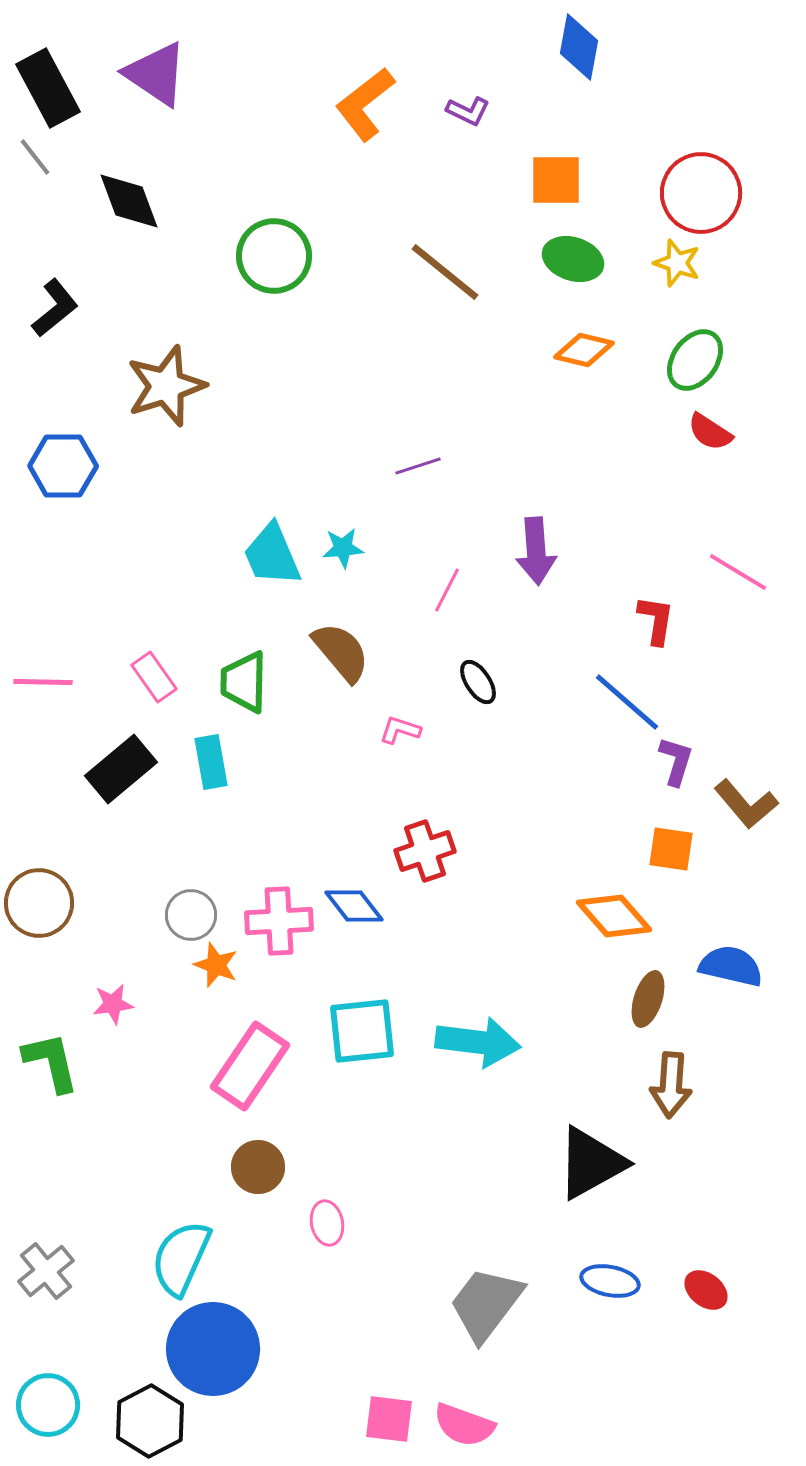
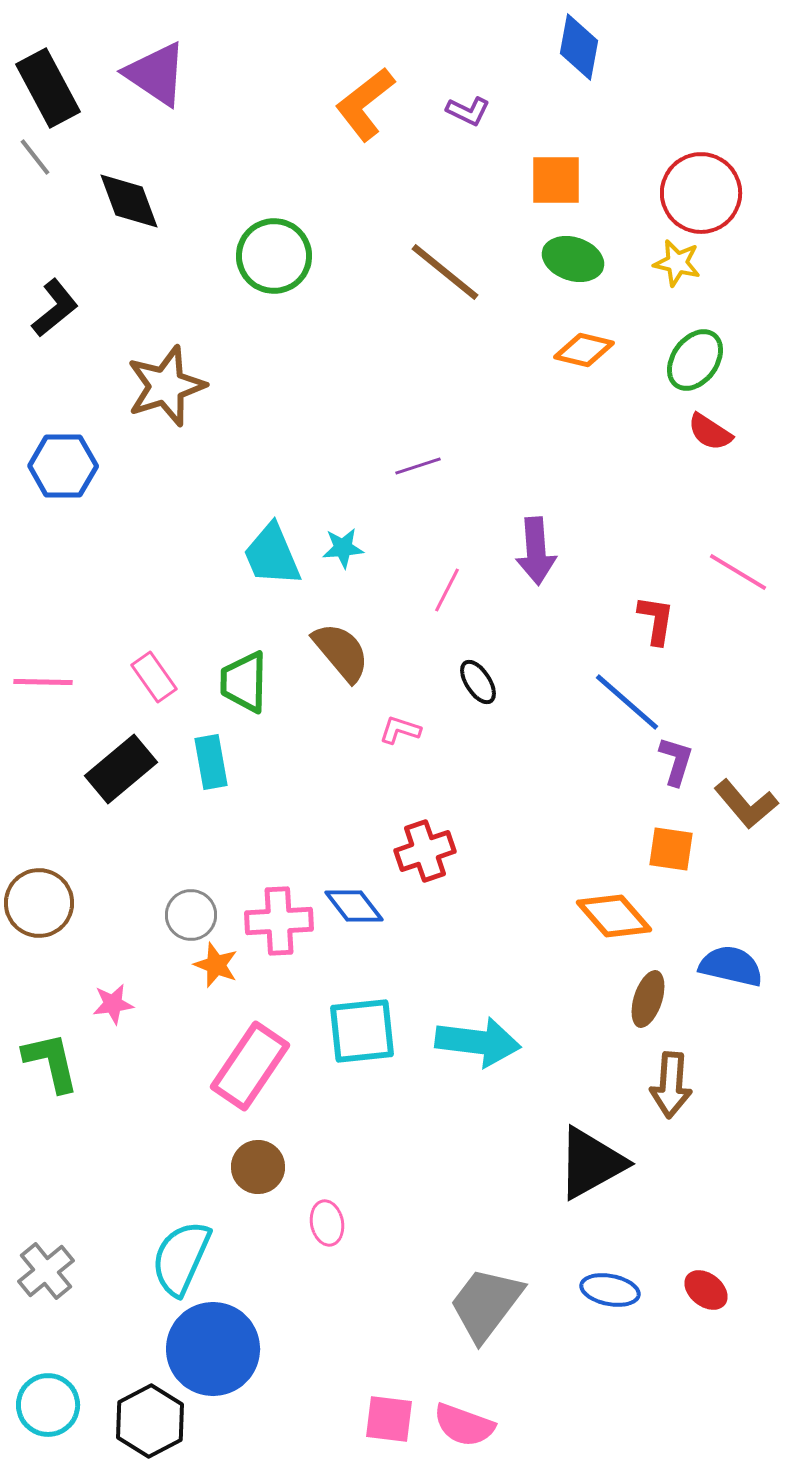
yellow star at (677, 263): rotated 6 degrees counterclockwise
blue ellipse at (610, 1281): moved 9 px down
